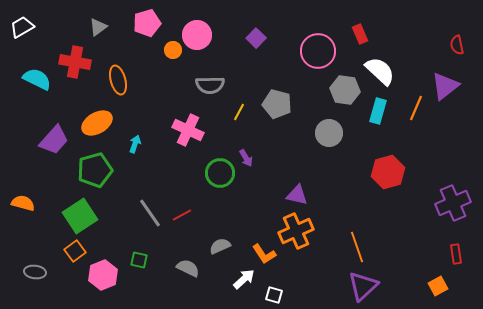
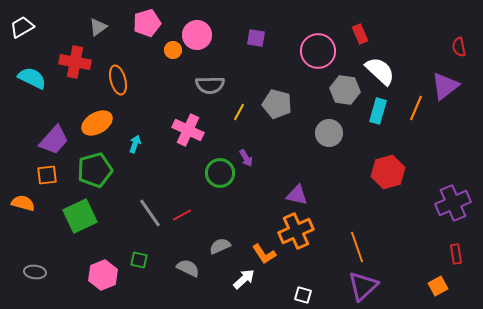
purple square at (256, 38): rotated 36 degrees counterclockwise
red semicircle at (457, 45): moved 2 px right, 2 px down
cyan semicircle at (37, 79): moved 5 px left, 1 px up
green square at (80, 216): rotated 8 degrees clockwise
orange square at (75, 251): moved 28 px left, 76 px up; rotated 30 degrees clockwise
white square at (274, 295): moved 29 px right
